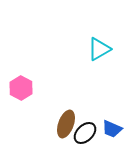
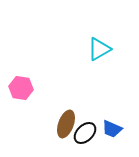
pink hexagon: rotated 20 degrees counterclockwise
